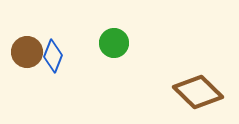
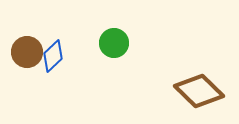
blue diamond: rotated 24 degrees clockwise
brown diamond: moved 1 px right, 1 px up
